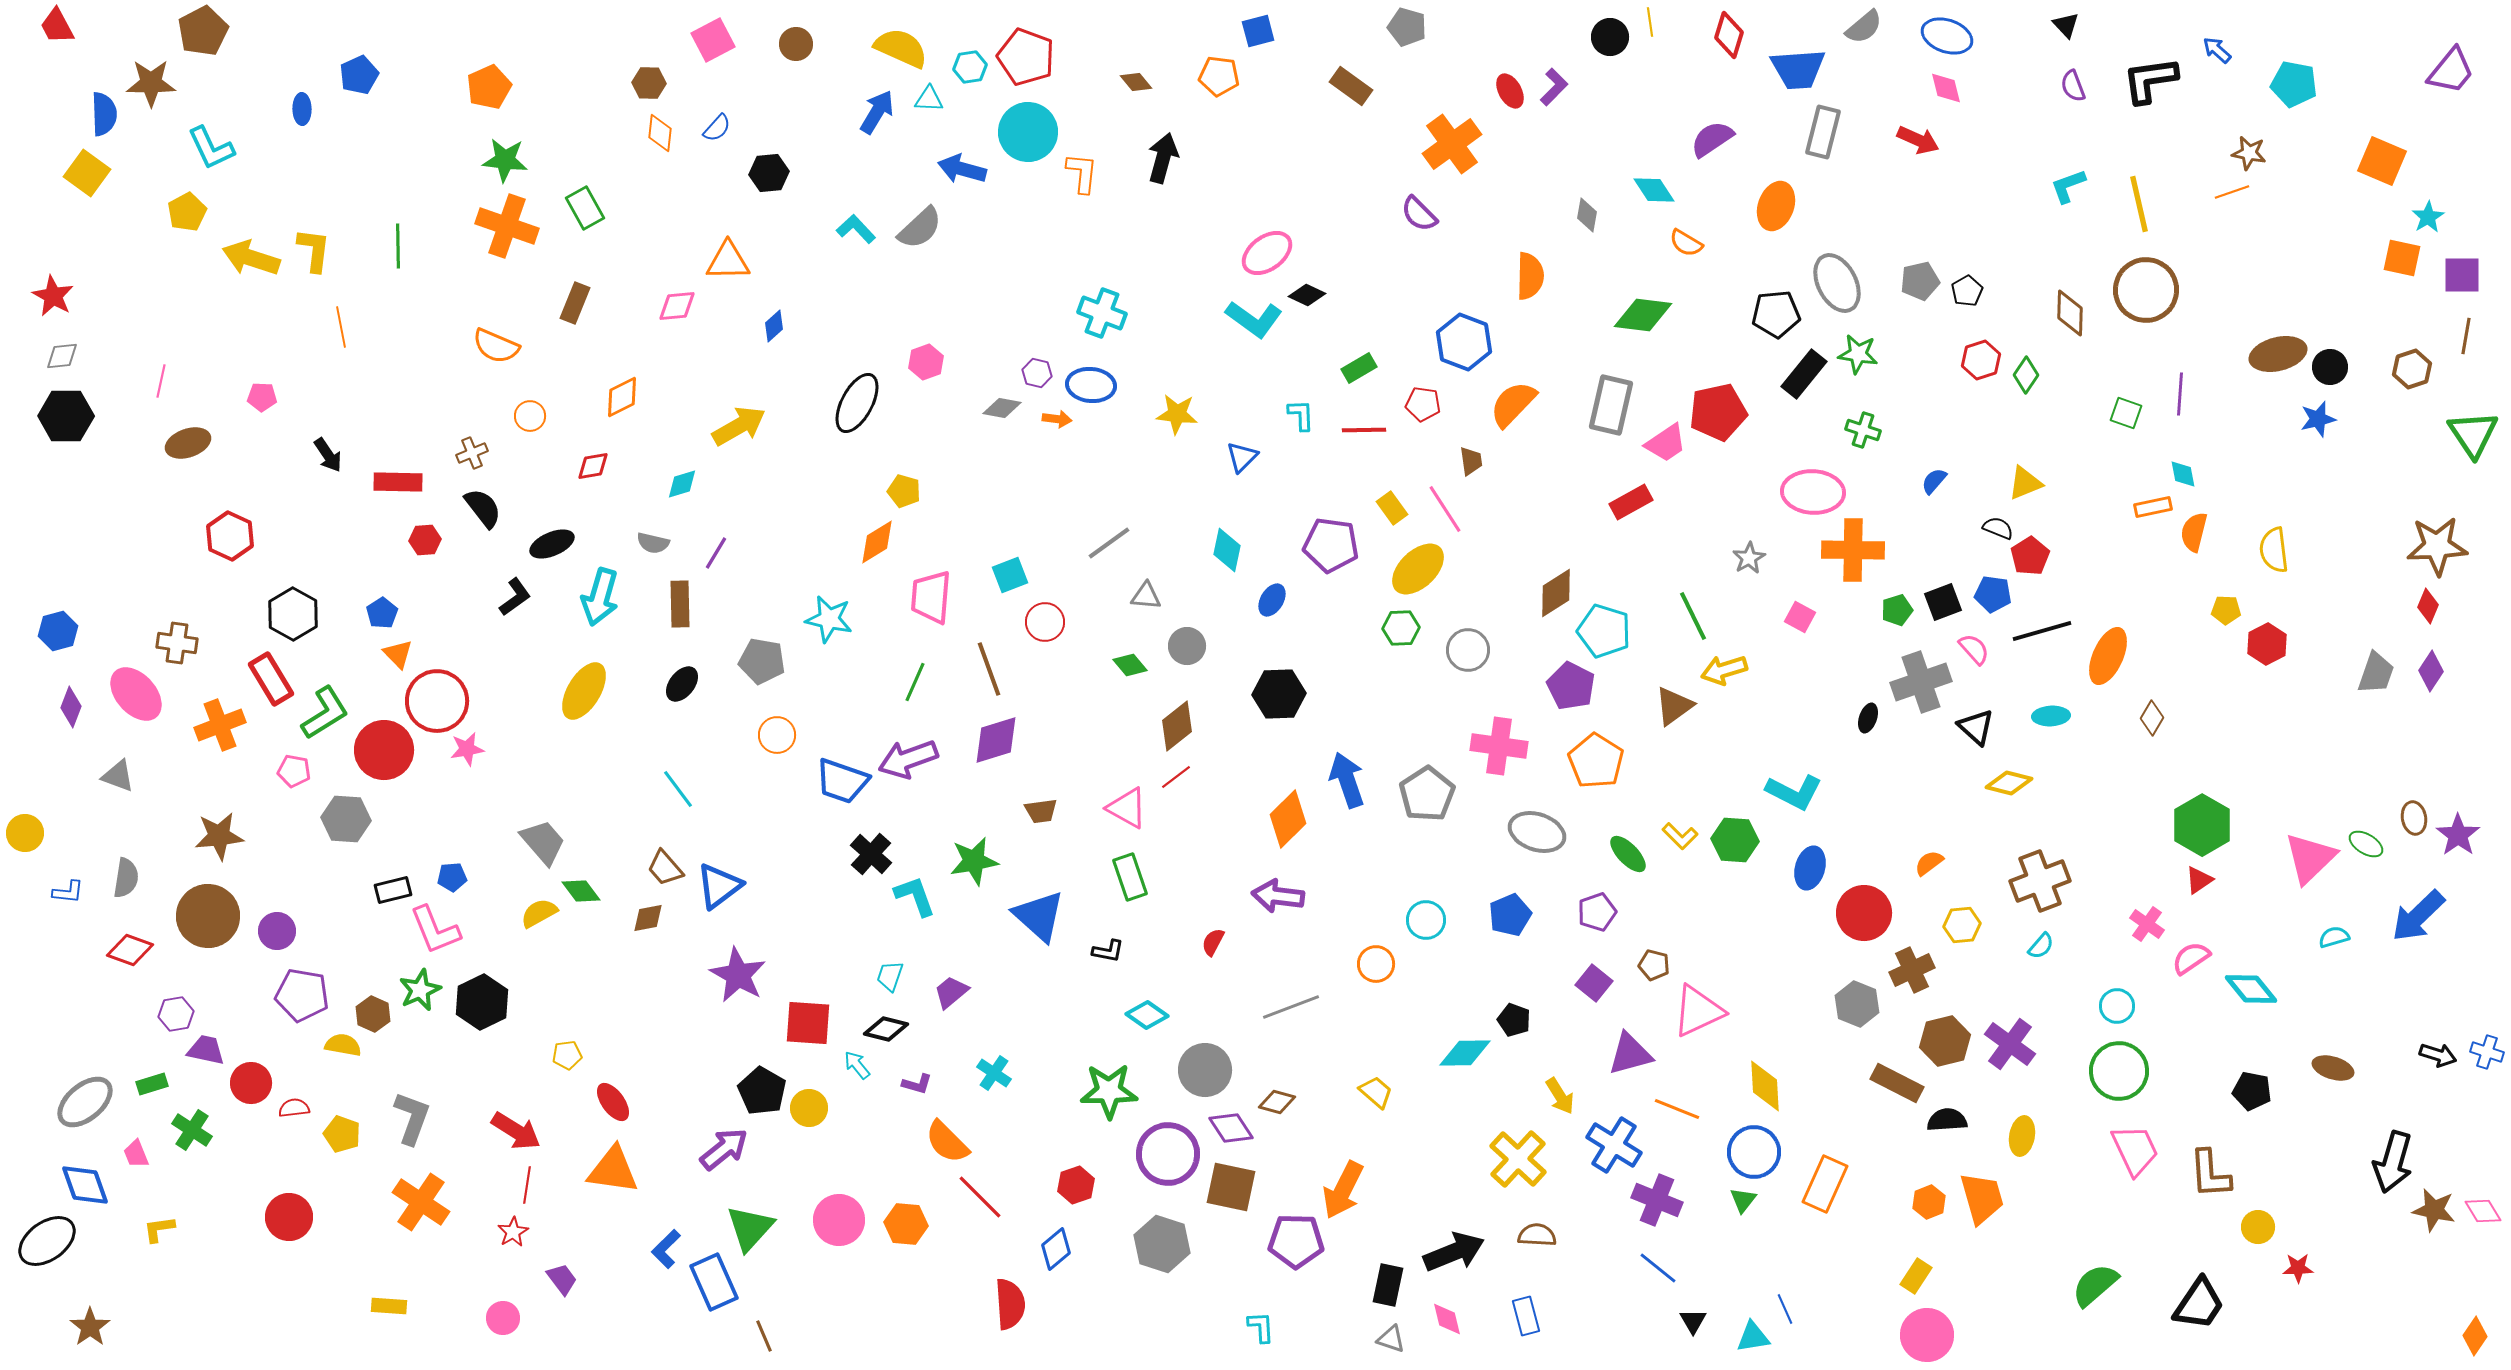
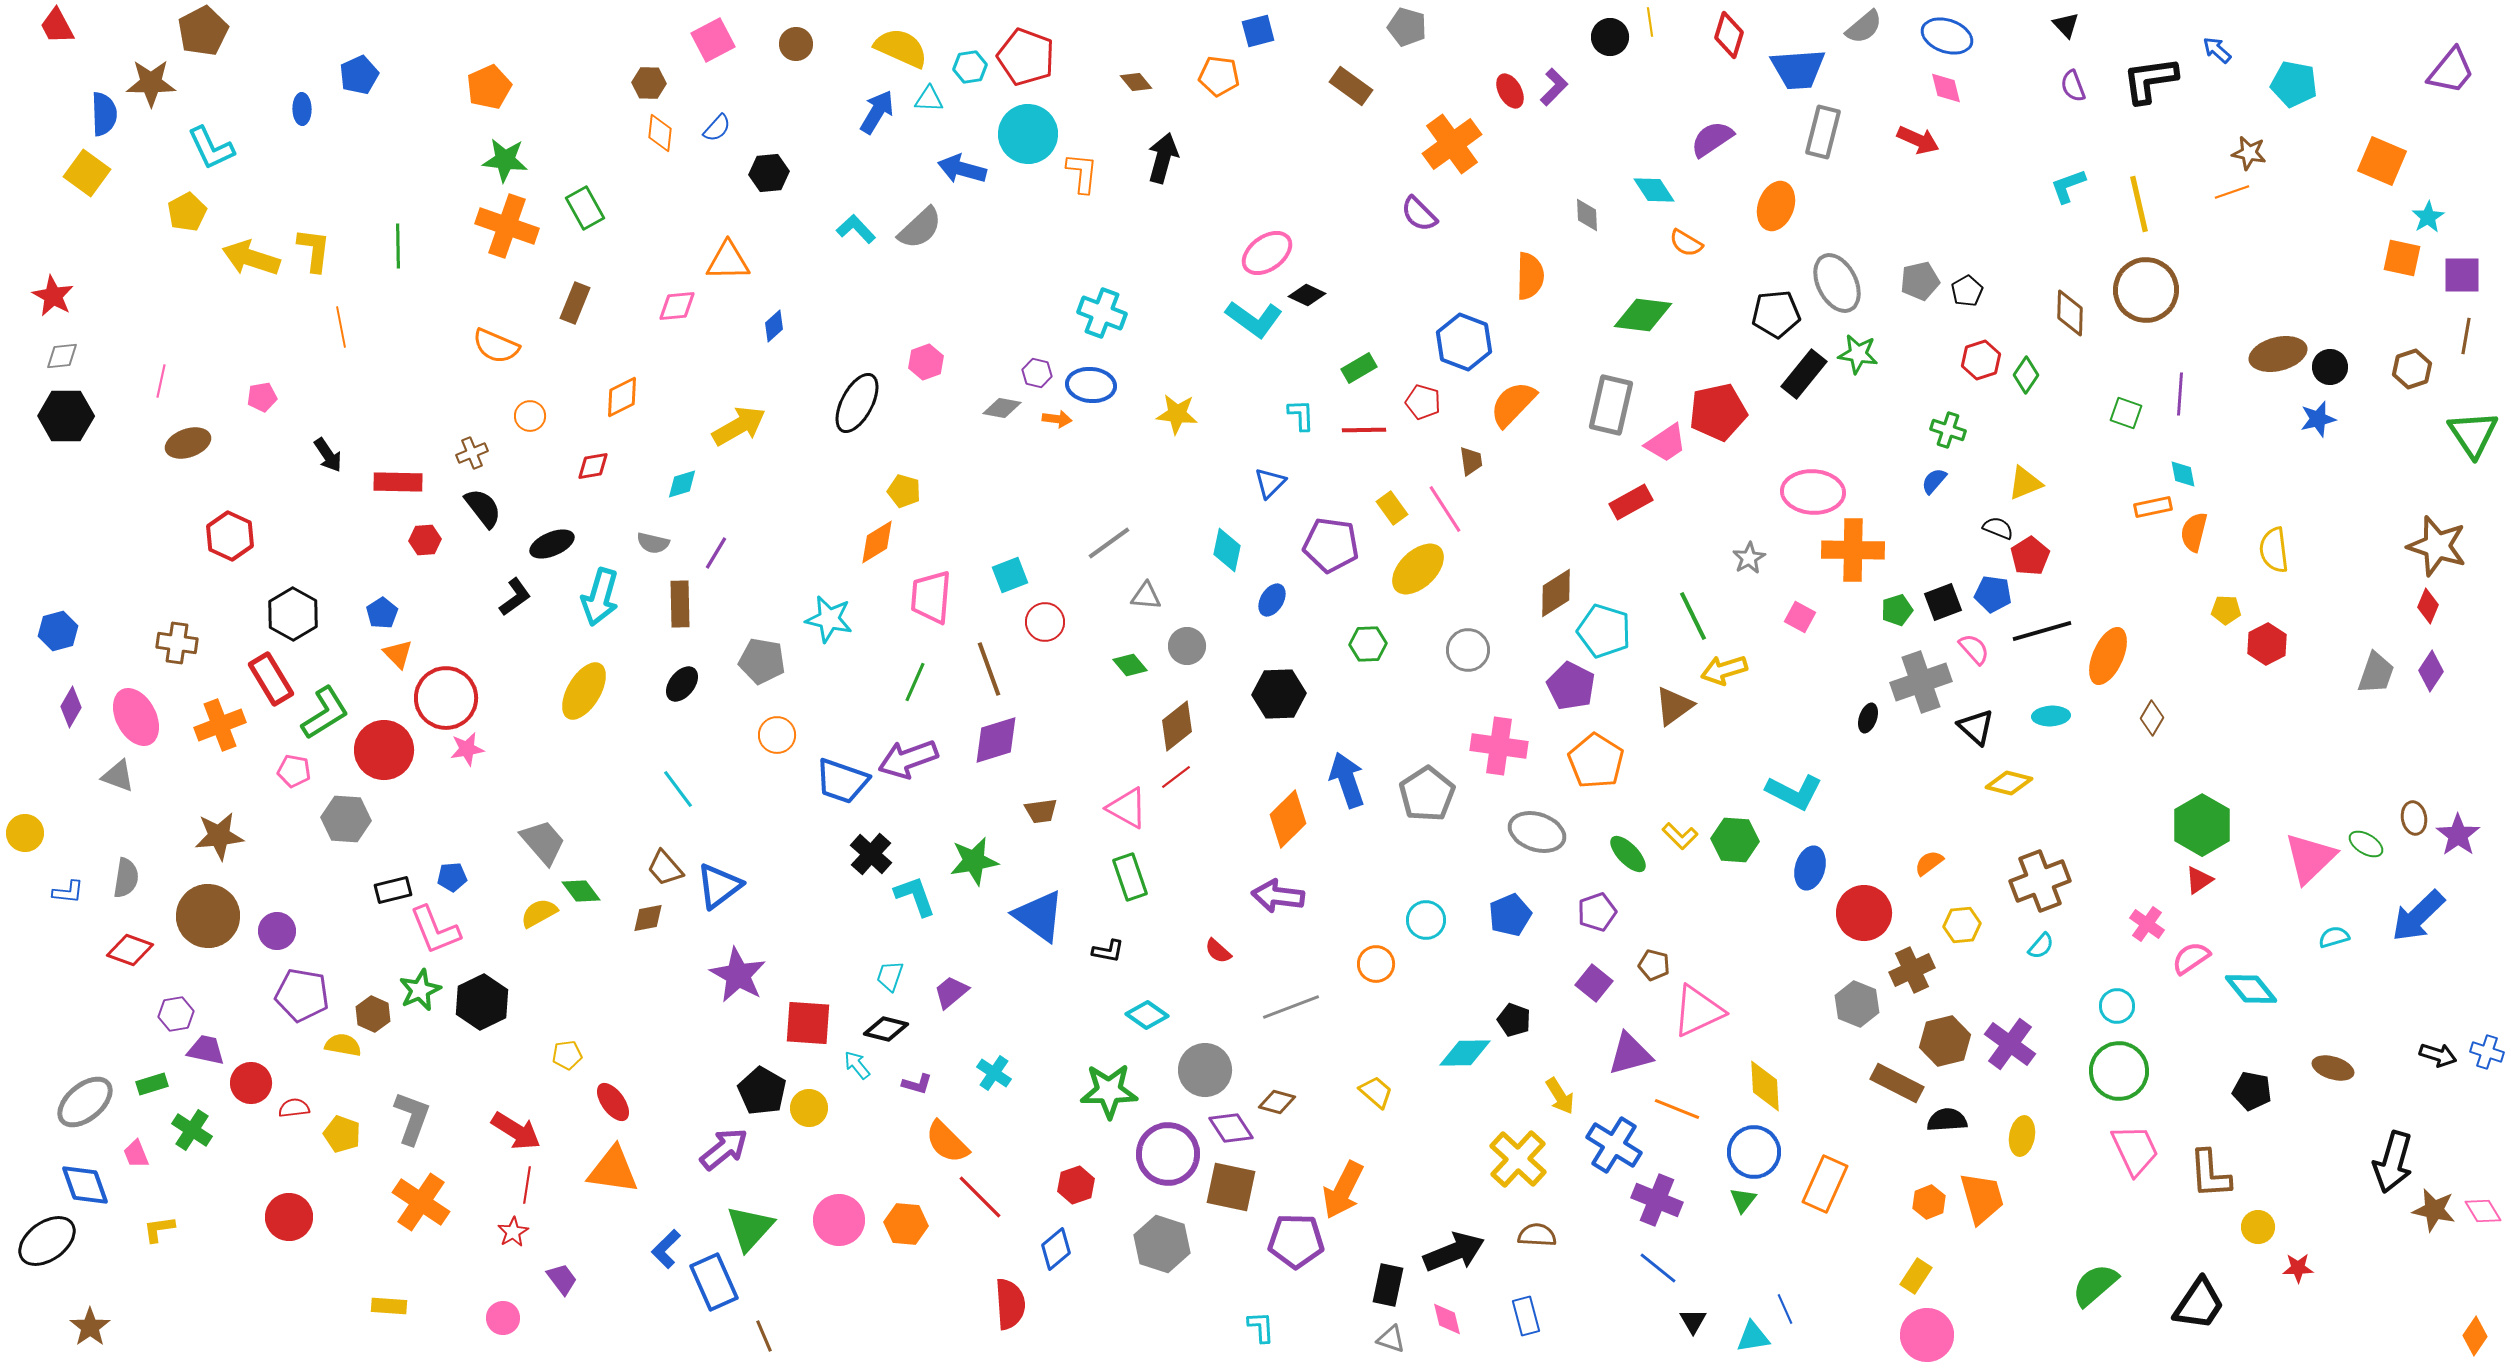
cyan circle at (1028, 132): moved 2 px down
gray diamond at (1587, 215): rotated 12 degrees counterclockwise
pink pentagon at (262, 397): rotated 12 degrees counterclockwise
red pentagon at (1423, 404): moved 2 px up; rotated 8 degrees clockwise
green cross at (1863, 430): moved 85 px right
blue triangle at (1242, 457): moved 28 px right, 26 px down
brown star at (2437, 546): rotated 20 degrees clockwise
green hexagon at (1401, 628): moved 33 px left, 16 px down
pink ellipse at (136, 694): moved 23 px down; rotated 14 degrees clockwise
red circle at (437, 701): moved 9 px right, 3 px up
purple diamond at (71, 707): rotated 9 degrees clockwise
blue triangle at (1039, 916): rotated 6 degrees counterclockwise
red semicircle at (1213, 942): moved 5 px right, 9 px down; rotated 76 degrees counterclockwise
